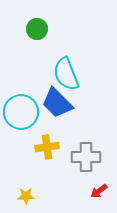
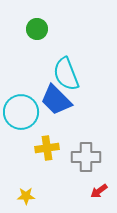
blue trapezoid: moved 1 px left, 3 px up
yellow cross: moved 1 px down
